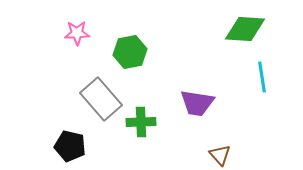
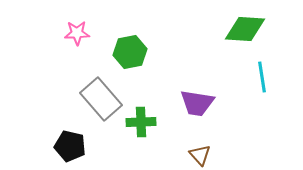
brown triangle: moved 20 px left
